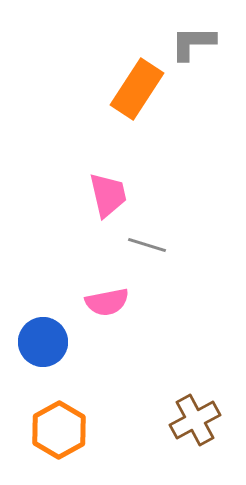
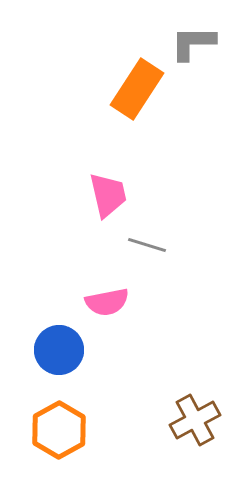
blue circle: moved 16 px right, 8 px down
